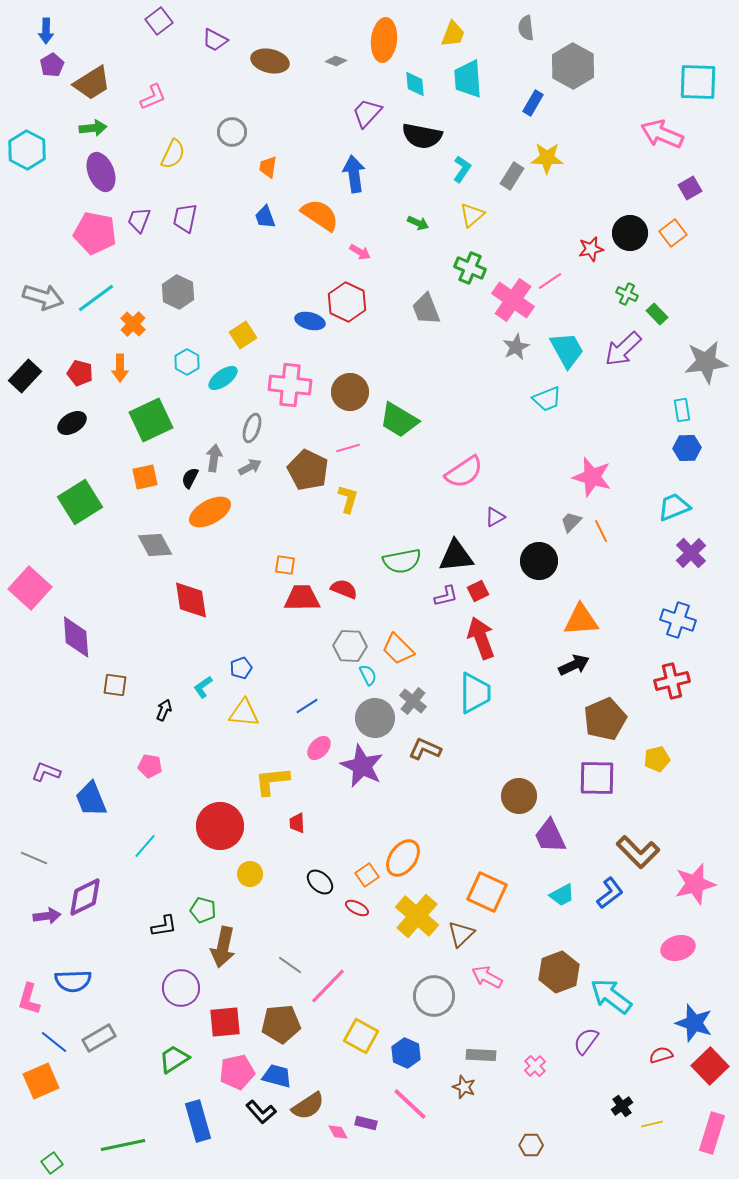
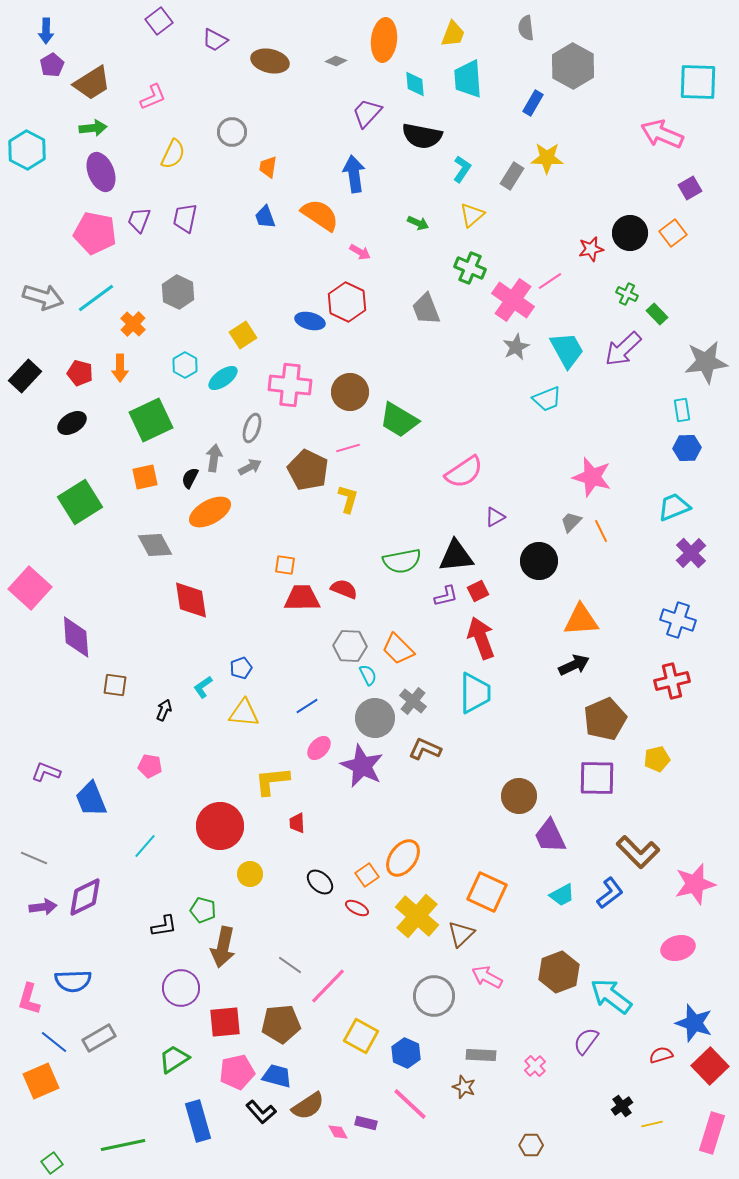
cyan hexagon at (187, 362): moved 2 px left, 3 px down
purple arrow at (47, 916): moved 4 px left, 9 px up
